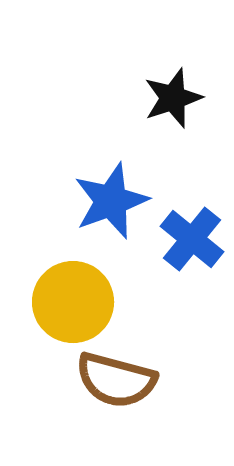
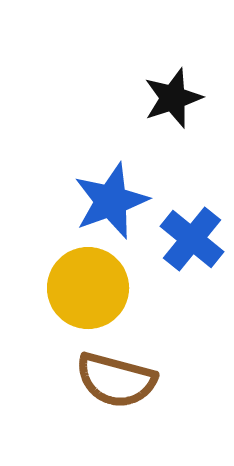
yellow circle: moved 15 px right, 14 px up
